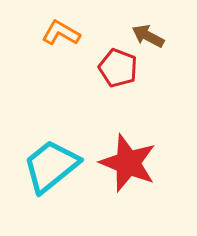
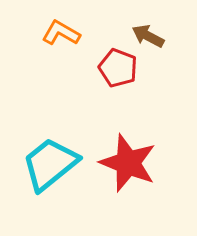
cyan trapezoid: moved 1 px left, 2 px up
